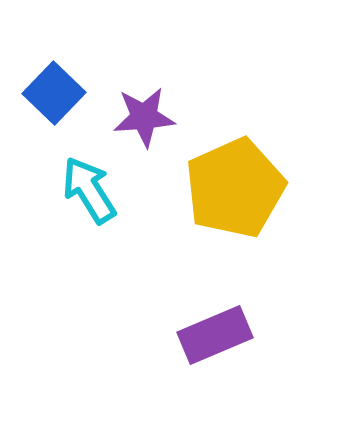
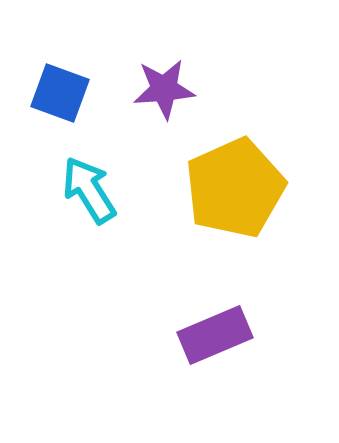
blue square: moved 6 px right; rotated 24 degrees counterclockwise
purple star: moved 20 px right, 28 px up
